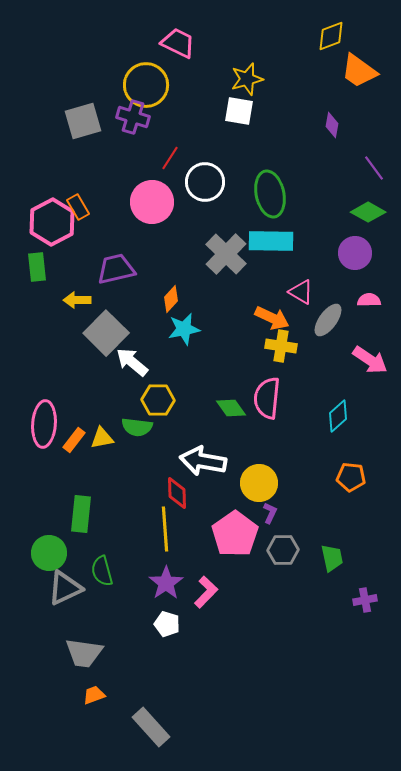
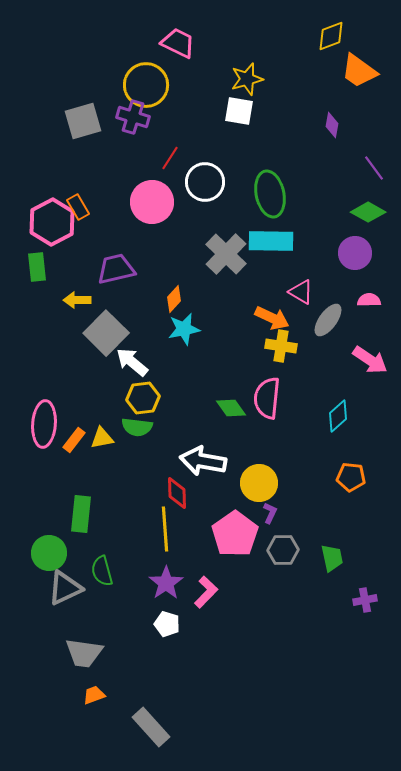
orange diamond at (171, 299): moved 3 px right
yellow hexagon at (158, 400): moved 15 px left, 2 px up; rotated 8 degrees counterclockwise
